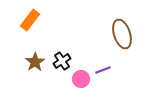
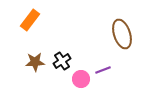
brown star: rotated 30 degrees clockwise
